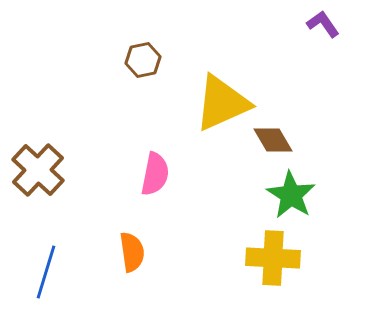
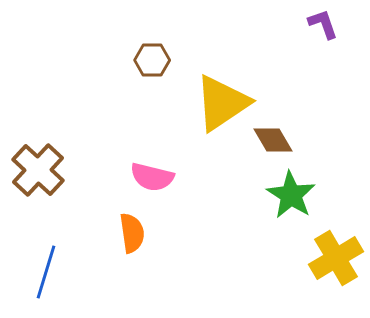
purple L-shape: rotated 16 degrees clockwise
brown hexagon: moved 9 px right; rotated 12 degrees clockwise
yellow triangle: rotated 10 degrees counterclockwise
pink semicircle: moved 3 px left, 3 px down; rotated 93 degrees clockwise
orange semicircle: moved 19 px up
yellow cross: moved 63 px right; rotated 34 degrees counterclockwise
